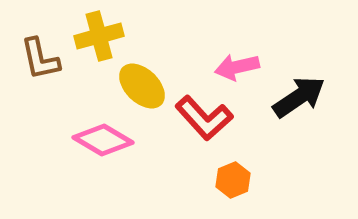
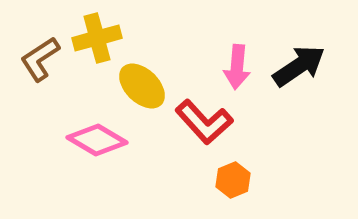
yellow cross: moved 2 px left, 2 px down
brown L-shape: rotated 69 degrees clockwise
pink arrow: rotated 72 degrees counterclockwise
black arrow: moved 31 px up
red L-shape: moved 4 px down
pink diamond: moved 6 px left
